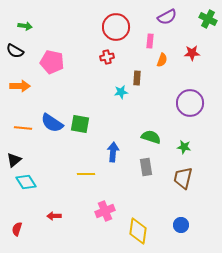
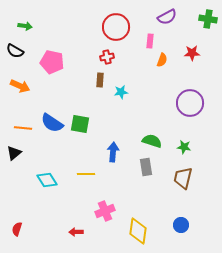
green cross: rotated 18 degrees counterclockwise
brown rectangle: moved 37 px left, 2 px down
orange arrow: rotated 24 degrees clockwise
green semicircle: moved 1 px right, 4 px down
black triangle: moved 7 px up
cyan diamond: moved 21 px right, 2 px up
red arrow: moved 22 px right, 16 px down
